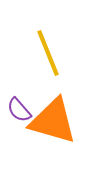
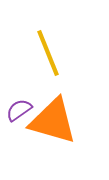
purple semicircle: rotated 96 degrees clockwise
